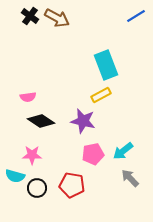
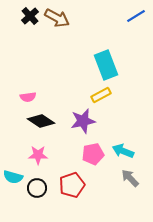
black cross: rotated 12 degrees clockwise
purple star: rotated 25 degrees counterclockwise
cyan arrow: rotated 60 degrees clockwise
pink star: moved 6 px right
cyan semicircle: moved 2 px left, 1 px down
red pentagon: rotated 30 degrees counterclockwise
